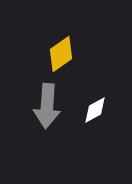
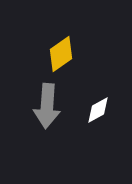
white diamond: moved 3 px right
